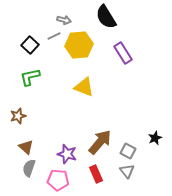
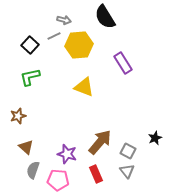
black semicircle: moved 1 px left
purple rectangle: moved 10 px down
gray semicircle: moved 4 px right, 2 px down
